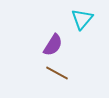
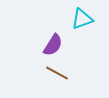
cyan triangle: rotated 30 degrees clockwise
